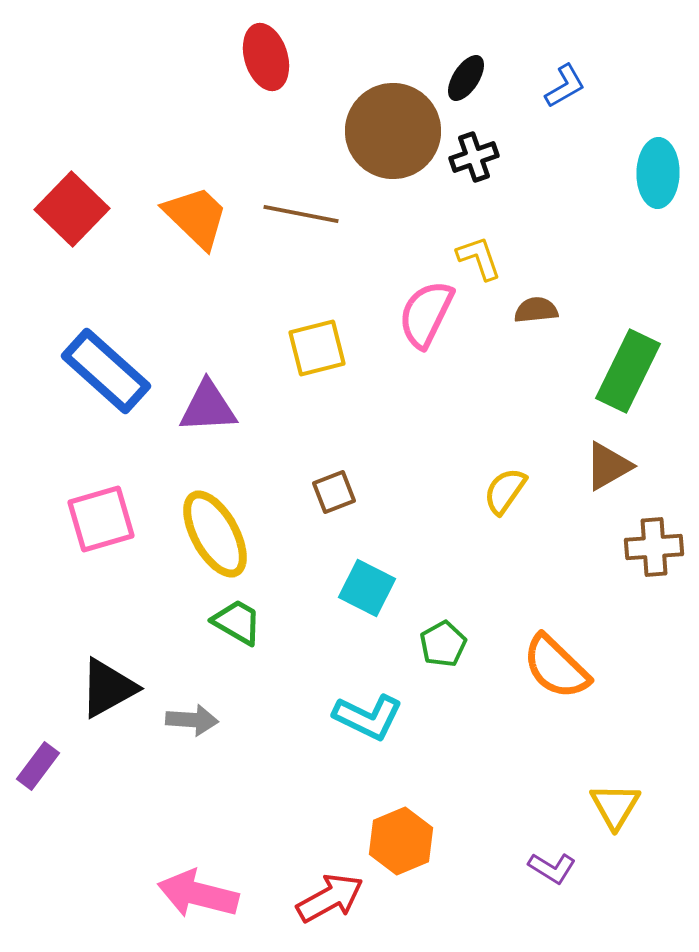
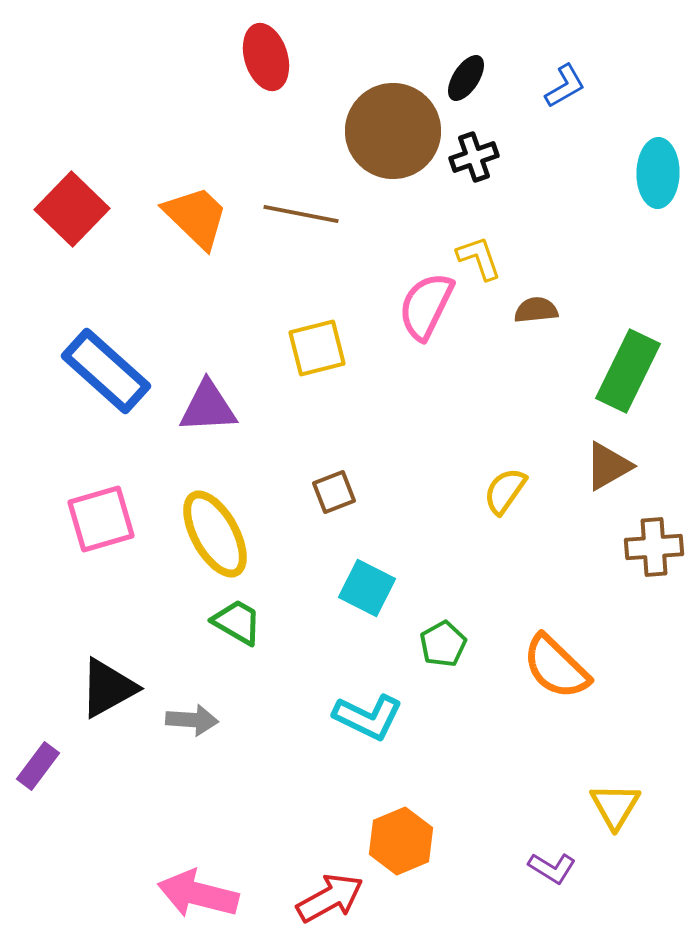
pink semicircle: moved 8 px up
